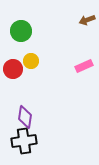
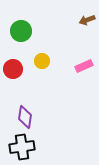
yellow circle: moved 11 px right
black cross: moved 2 px left, 6 px down
